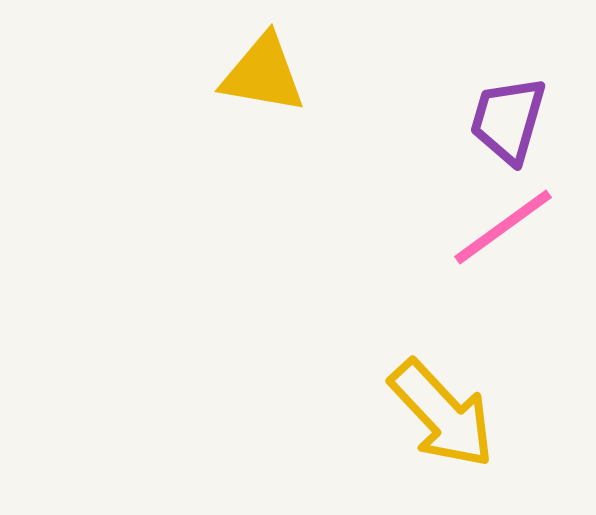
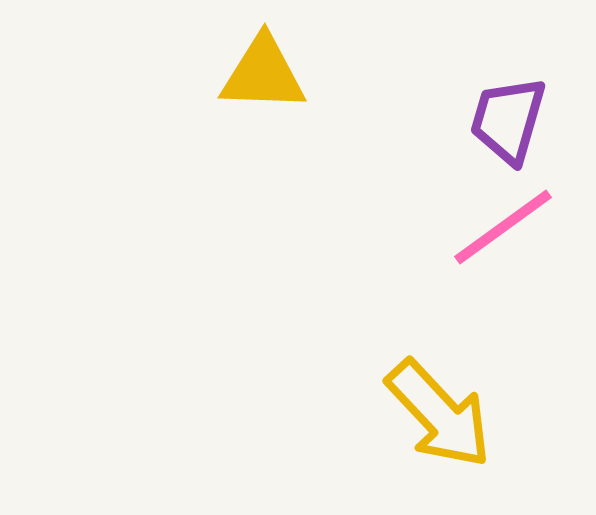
yellow triangle: rotated 8 degrees counterclockwise
yellow arrow: moved 3 px left
